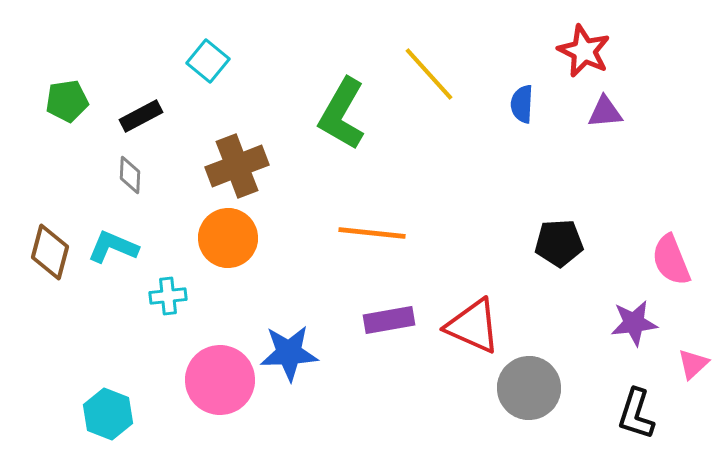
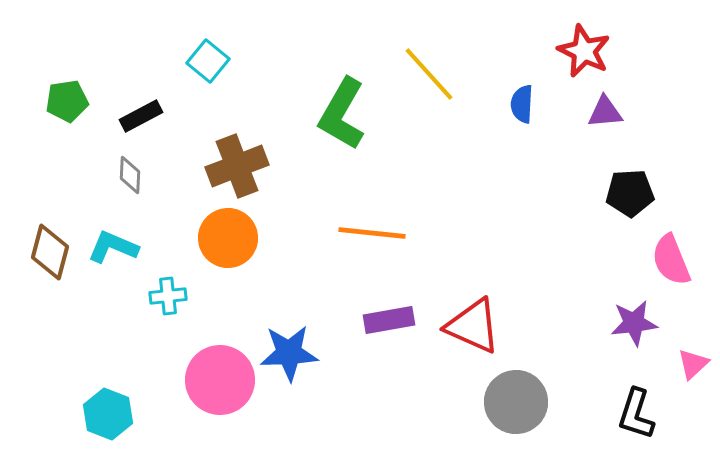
black pentagon: moved 71 px right, 50 px up
gray circle: moved 13 px left, 14 px down
